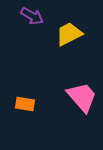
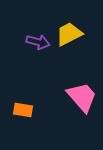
purple arrow: moved 6 px right, 26 px down; rotated 15 degrees counterclockwise
orange rectangle: moved 2 px left, 6 px down
